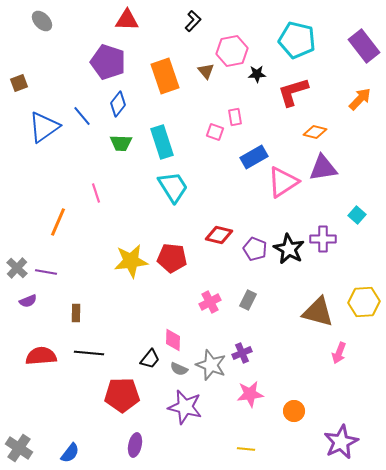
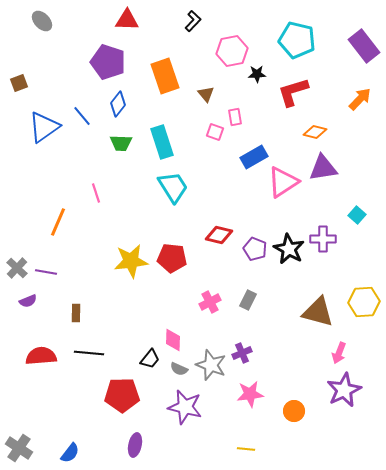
brown triangle at (206, 71): moved 23 px down
purple star at (341, 442): moved 3 px right, 52 px up
